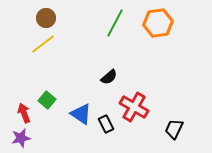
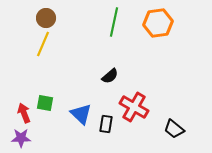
green line: moved 1 px left, 1 px up; rotated 16 degrees counterclockwise
yellow line: rotated 30 degrees counterclockwise
black semicircle: moved 1 px right, 1 px up
green square: moved 2 px left, 3 px down; rotated 30 degrees counterclockwise
blue triangle: rotated 10 degrees clockwise
black rectangle: rotated 36 degrees clockwise
black trapezoid: rotated 75 degrees counterclockwise
purple star: rotated 12 degrees clockwise
